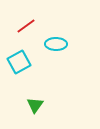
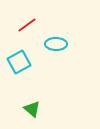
red line: moved 1 px right, 1 px up
green triangle: moved 3 px left, 4 px down; rotated 24 degrees counterclockwise
